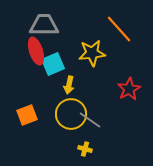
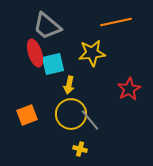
gray trapezoid: moved 3 px right, 1 px down; rotated 140 degrees counterclockwise
orange line: moved 3 px left, 7 px up; rotated 60 degrees counterclockwise
red ellipse: moved 1 px left, 2 px down
cyan square: rotated 10 degrees clockwise
gray line: rotated 15 degrees clockwise
yellow cross: moved 5 px left
